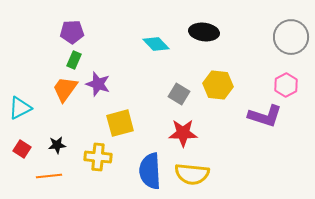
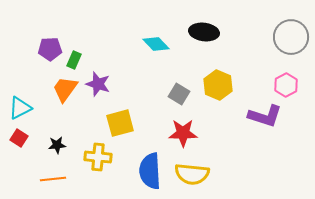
purple pentagon: moved 22 px left, 17 px down
yellow hexagon: rotated 16 degrees clockwise
red square: moved 3 px left, 11 px up
orange line: moved 4 px right, 3 px down
